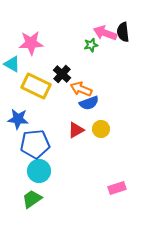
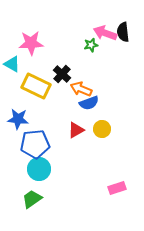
yellow circle: moved 1 px right
cyan circle: moved 2 px up
